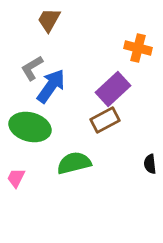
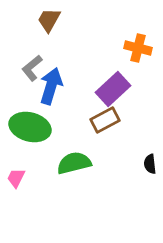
gray L-shape: rotated 8 degrees counterclockwise
blue arrow: rotated 18 degrees counterclockwise
